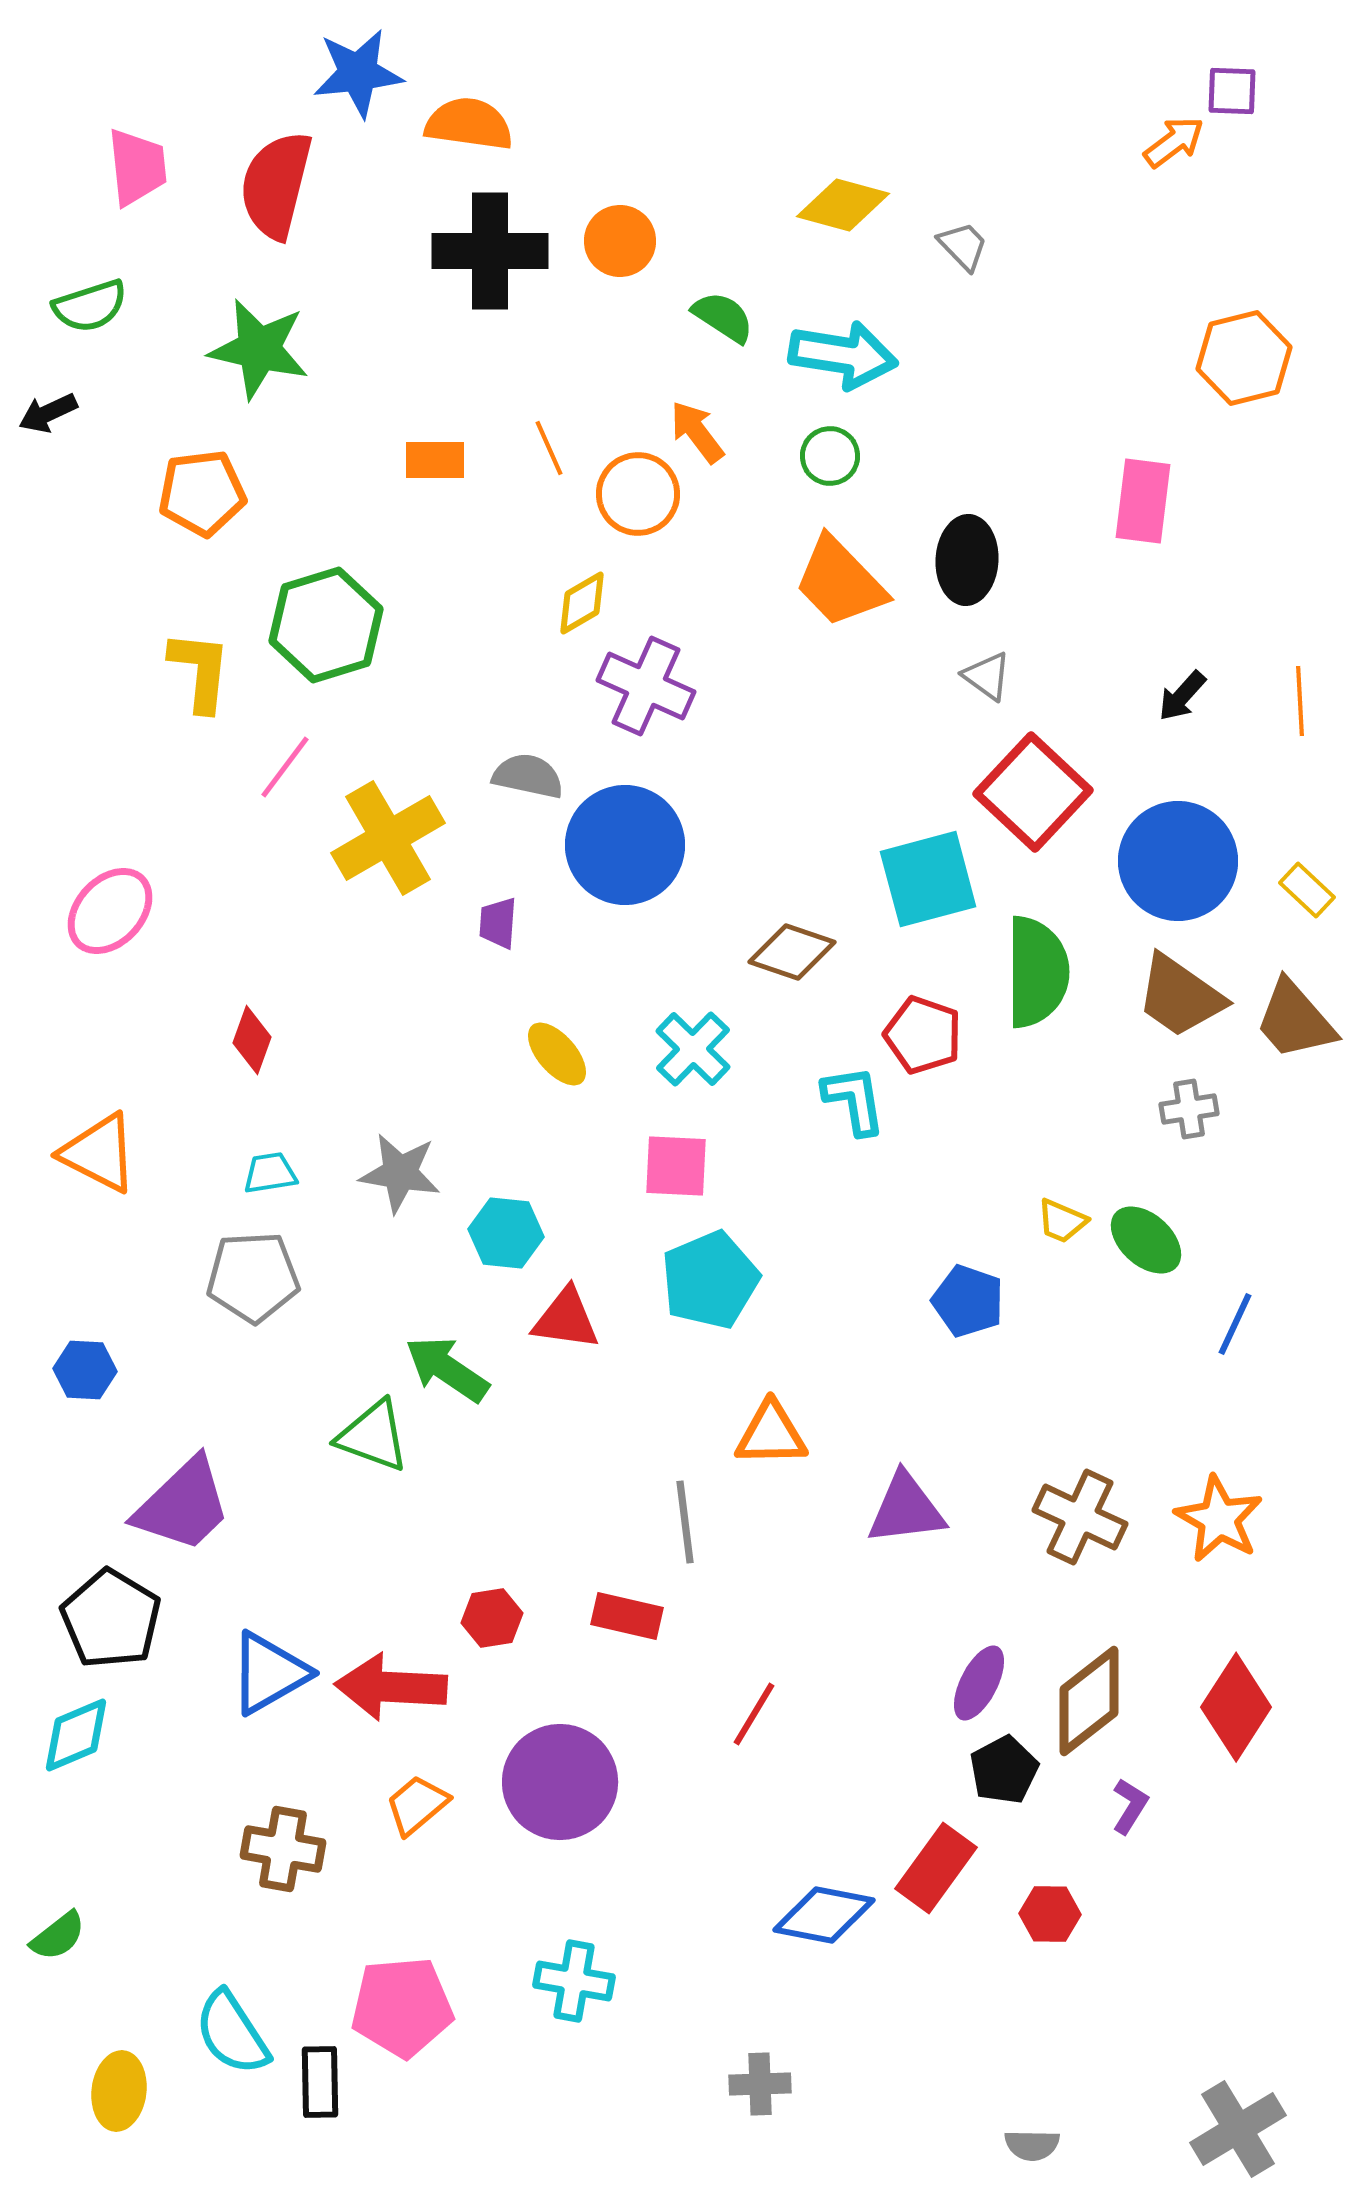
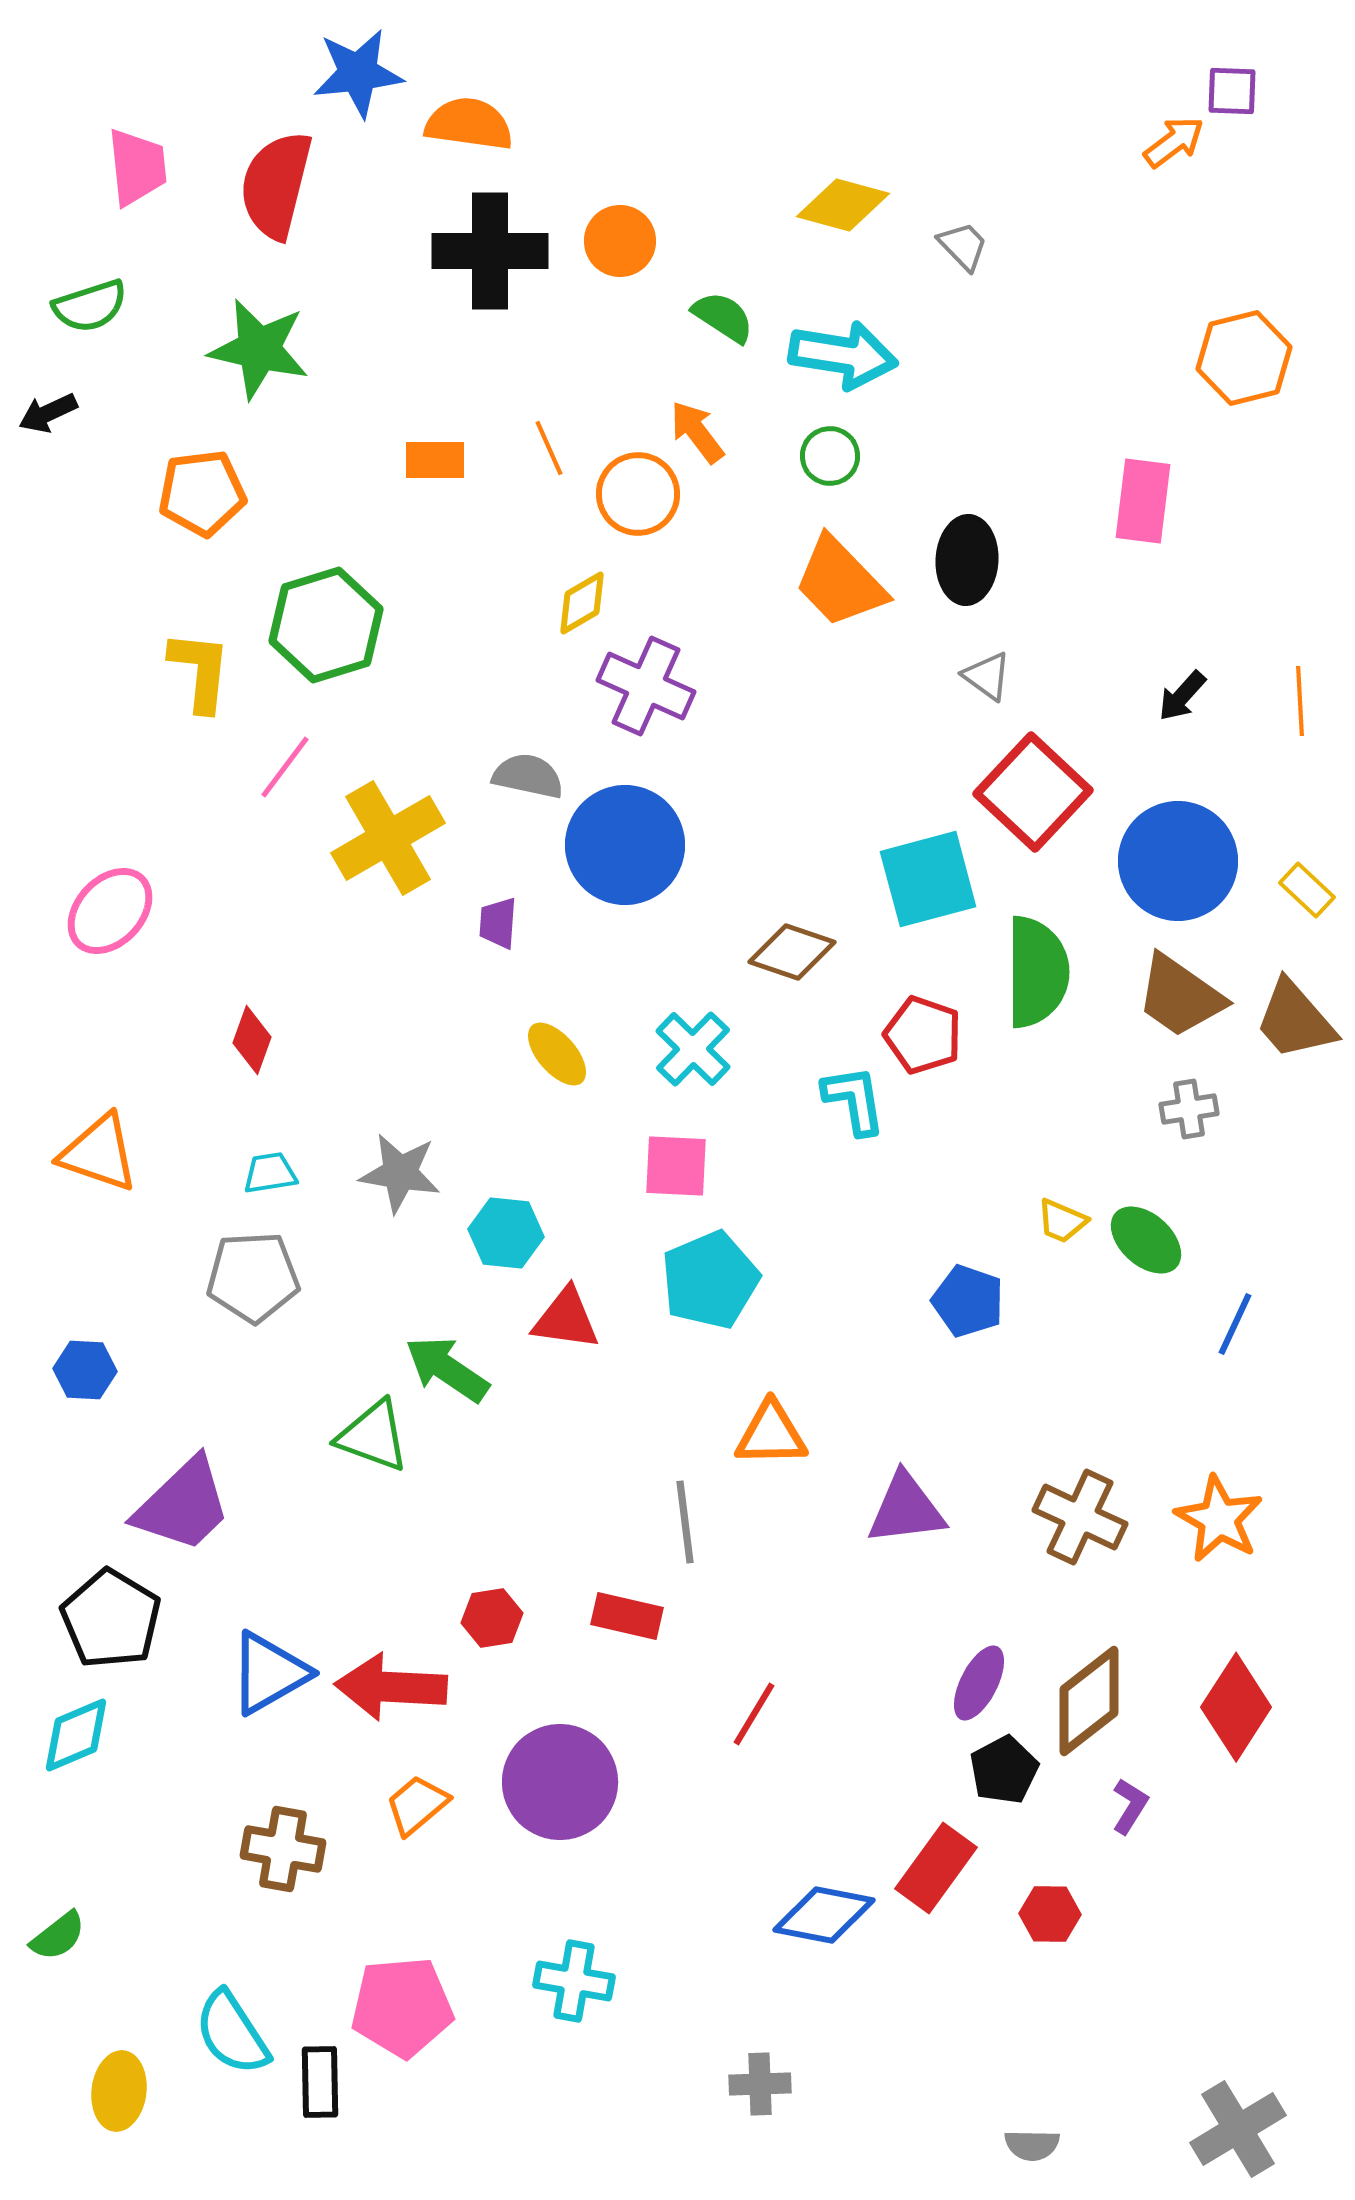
orange triangle at (99, 1153): rotated 8 degrees counterclockwise
